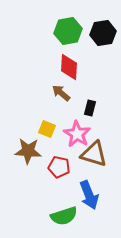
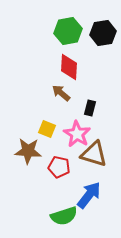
blue arrow: rotated 120 degrees counterclockwise
